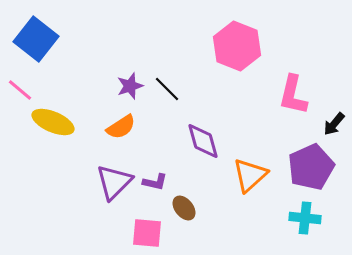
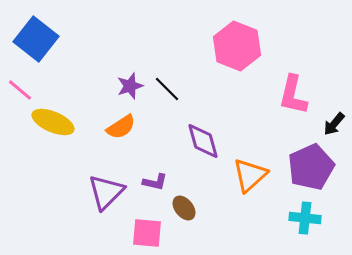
purple triangle: moved 8 px left, 10 px down
